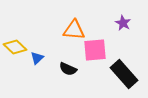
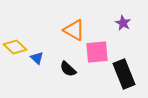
orange triangle: rotated 25 degrees clockwise
pink square: moved 2 px right, 2 px down
blue triangle: rotated 32 degrees counterclockwise
black semicircle: rotated 18 degrees clockwise
black rectangle: rotated 20 degrees clockwise
